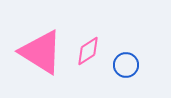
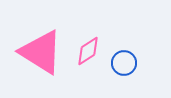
blue circle: moved 2 px left, 2 px up
